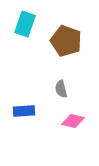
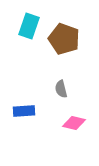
cyan rectangle: moved 4 px right, 2 px down
brown pentagon: moved 2 px left, 2 px up
pink diamond: moved 1 px right, 2 px down
